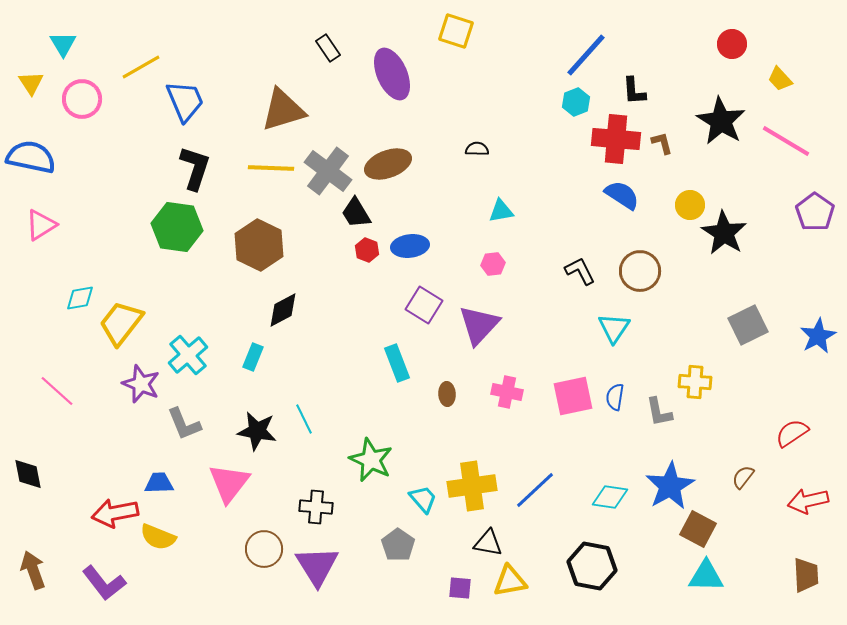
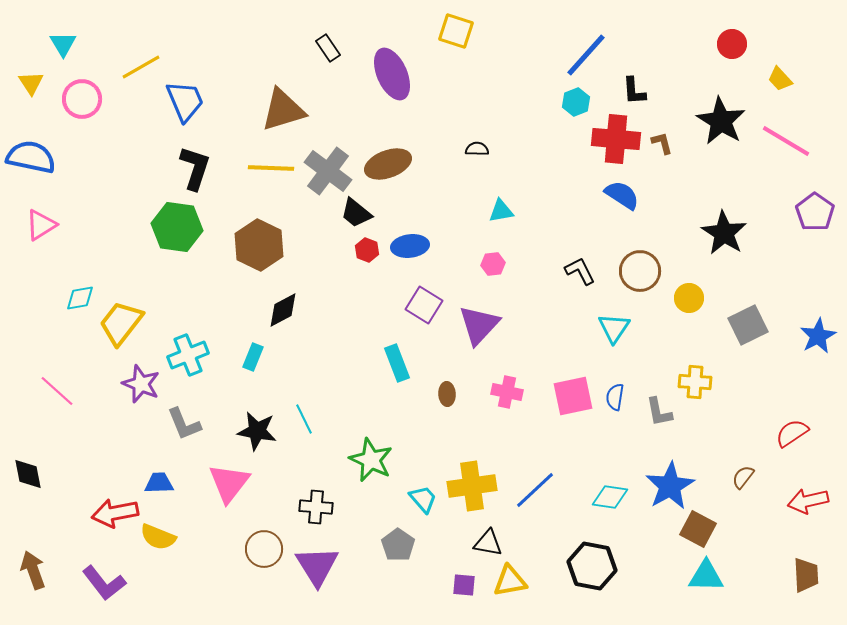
yellow circle at (690, 205): moved 1 px left, 93 px down
black trapezoid at (356, 213): rotated 20 degrees counterclockwise
cyan cross at (188, 355): rotated 18 degrees clockwise
purple square at (460, 588): moved 4 px right, 3 px up
